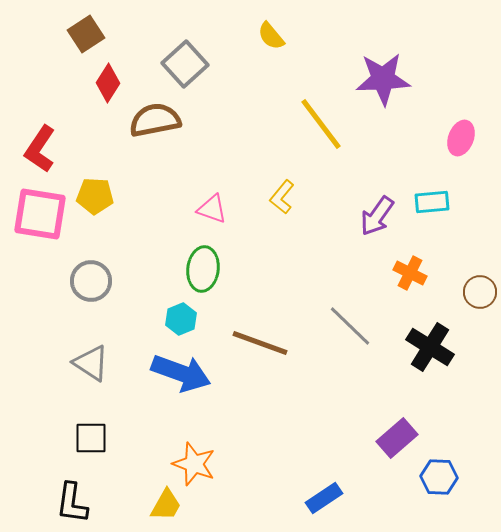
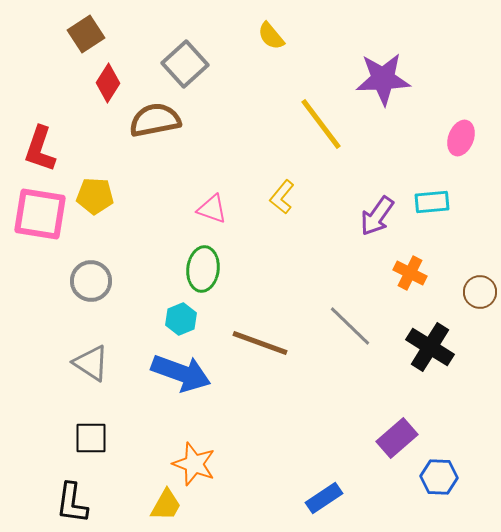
red L-shape: rotated 15 degrees counterclockwise
